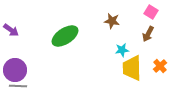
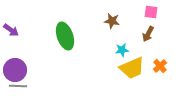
pink square: rotated 24 degrees counterclockwise
green ellipse: rotated 76 degrees counterclockwise
yellow trapezoid: rotated 112 degrees counterclockwise
